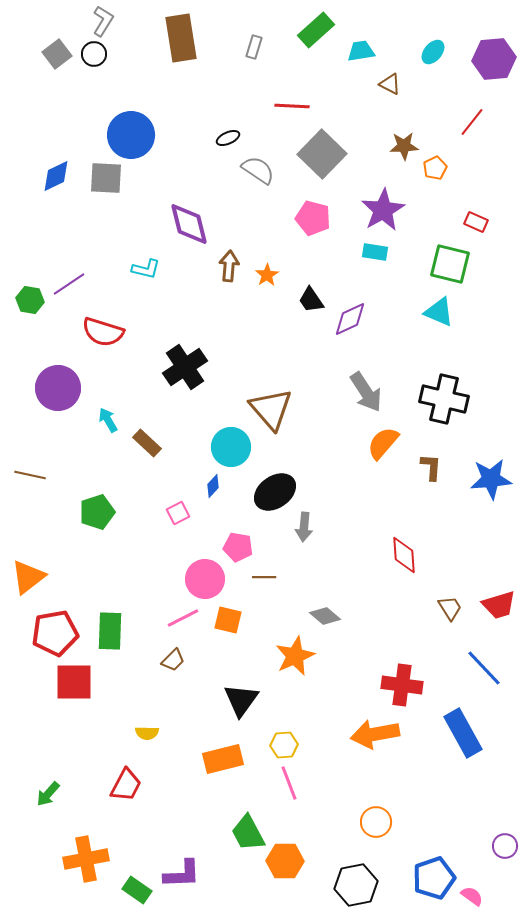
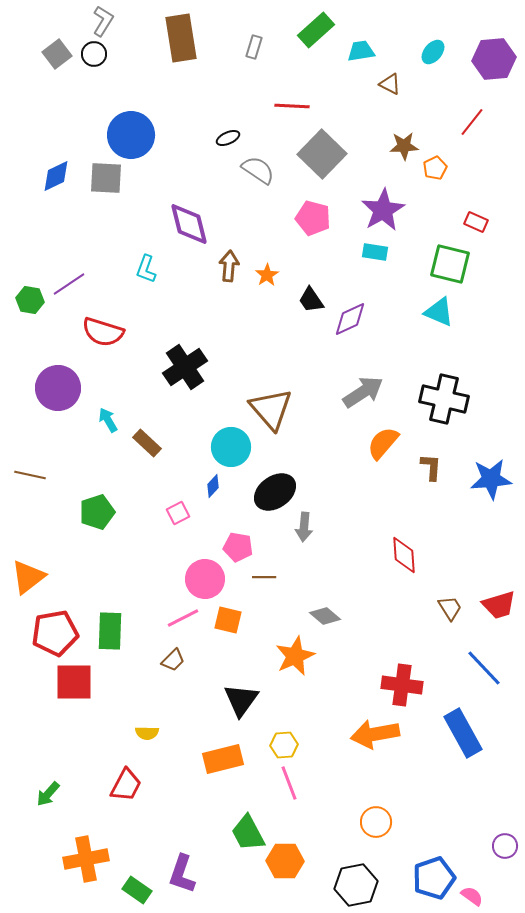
cyan L-shape at (146, 269): rotated 96 degrees clockwise
gray arrow at (366, 392): moved 3 px left; rotated 90 degrees counterclockwise
purple L-shape at (182, 874): rotated 111 degrees clockwise
